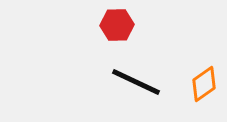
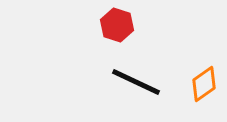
red hexagon: rotated 20 degrees clockwise
